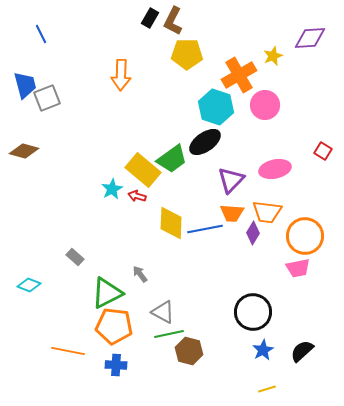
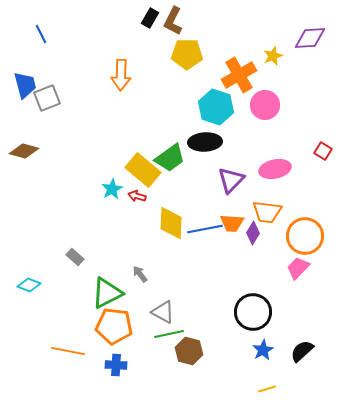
black ellipse at (205, 142): rotated 32 degrees clockwise
green trapezoid at (172, 159): moved 2 px left, 1 px up
orange trapezoid at (232, 213): moved 10 px down
pink trapezoid at (298, 268): rotated 145 degrees clockwise
